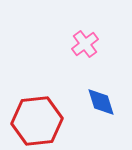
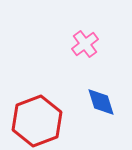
red hexagon: rotated 15 degrees counterclockwise
